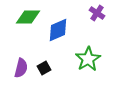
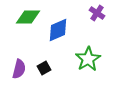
purple semicircle: moved 2 px left, 1 px down
